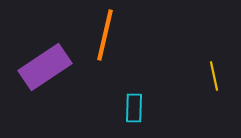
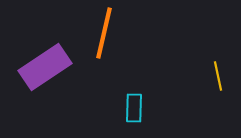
orange line: moved 1 px left, 2 px up
yellow line: moved 4 px right
